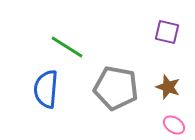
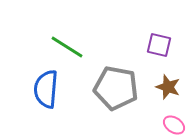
purple square: moved 8 px left, 13 px down
